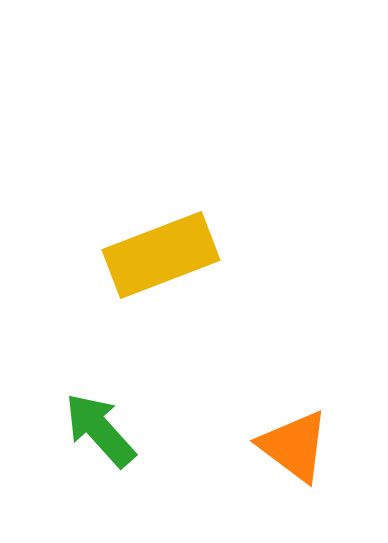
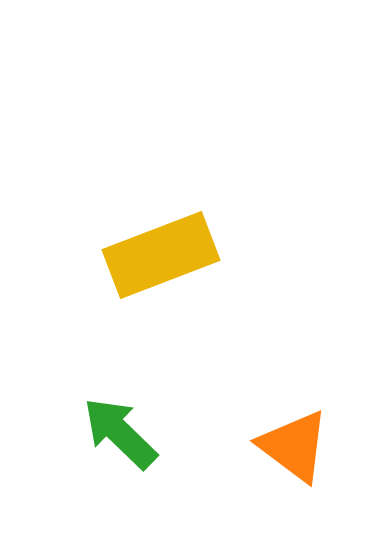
green arrow: moved 20 px right, 3 px down; rotated 4 degrees counterclockwise
